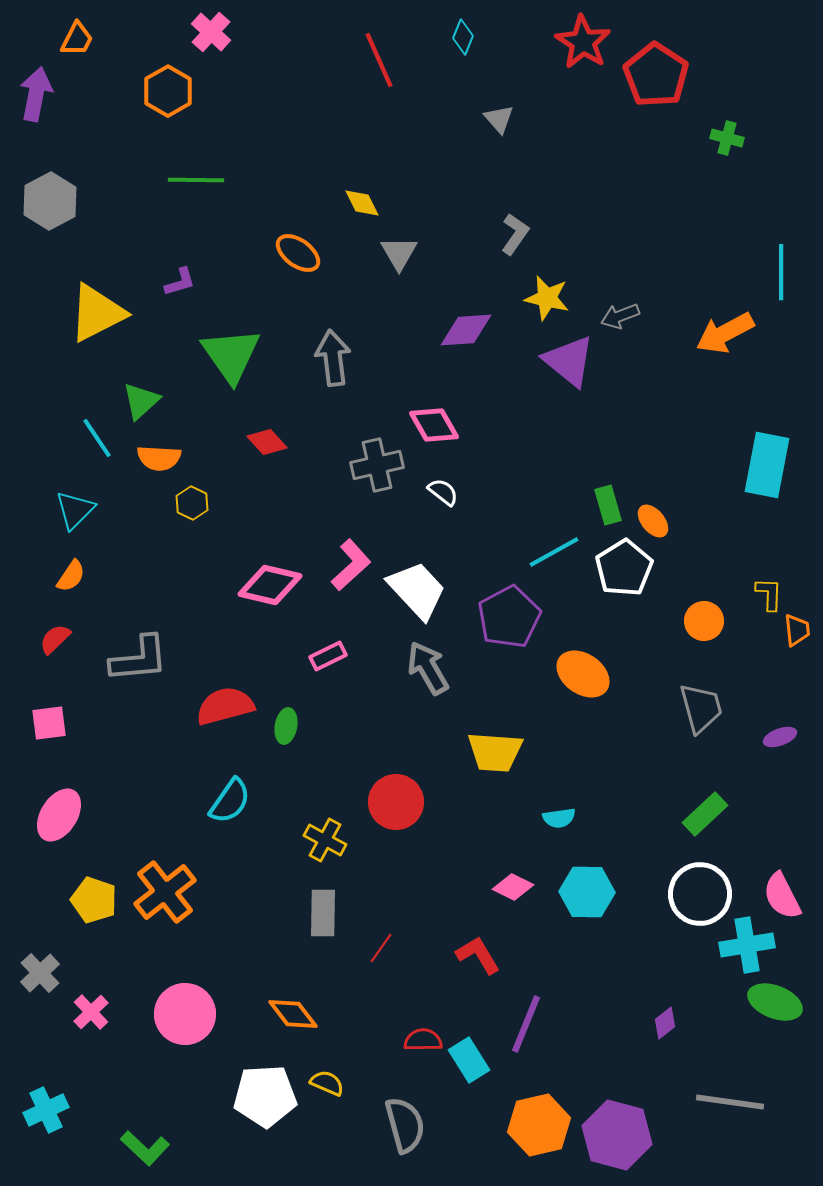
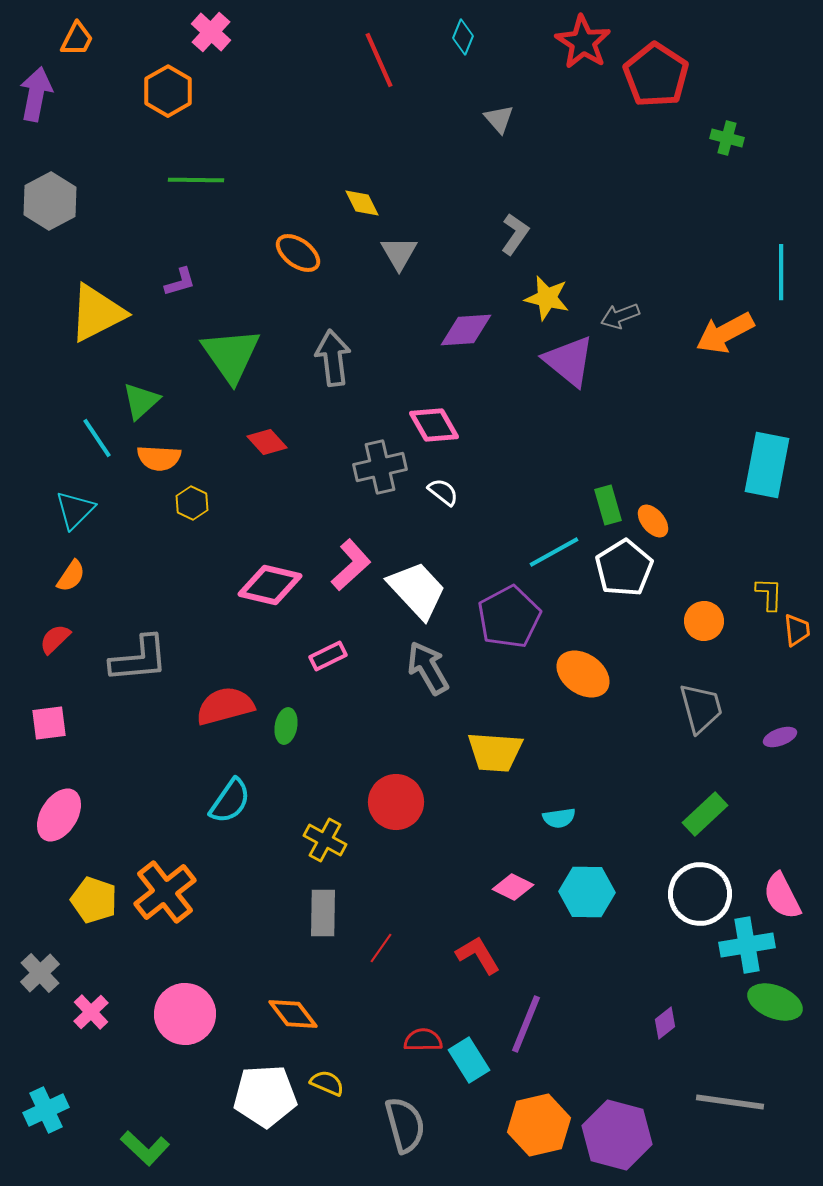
gray cross at (377, 465): moved 3 px right, 2 px down
